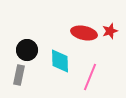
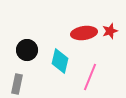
red ellipse: rotated 20 degrees counterclockwise
cyan diamond: rotated 15 degrees clockwise
gray rectangle: moved 2 px left, 9 px down
